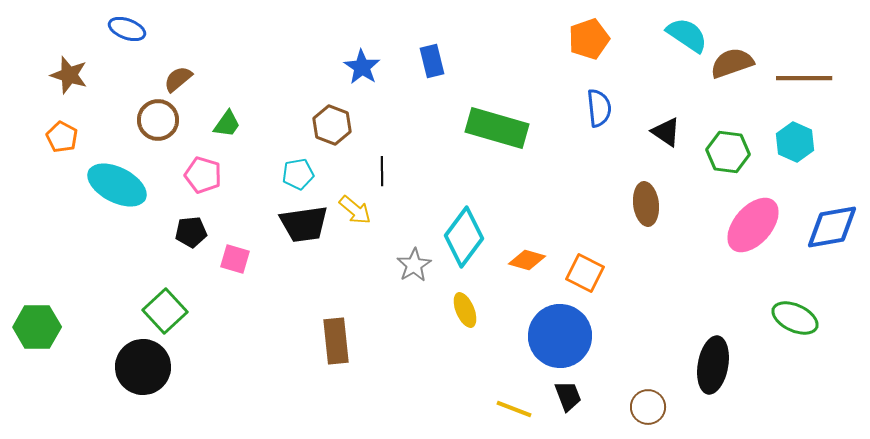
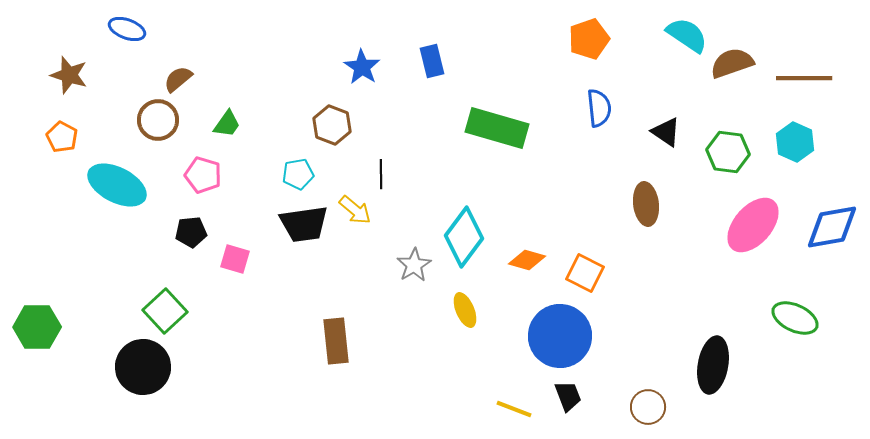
black line at (382, 171): moved 1 px left, 3 px down
